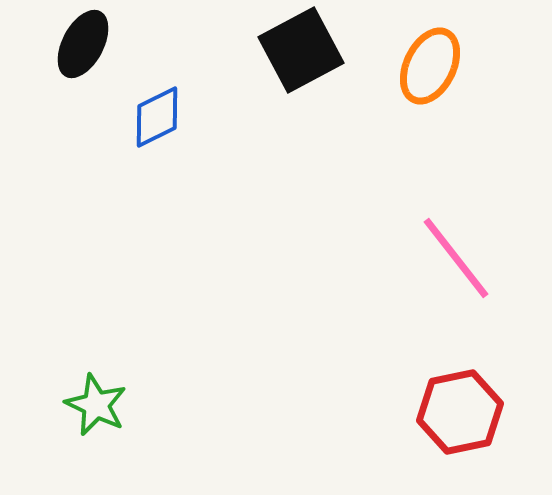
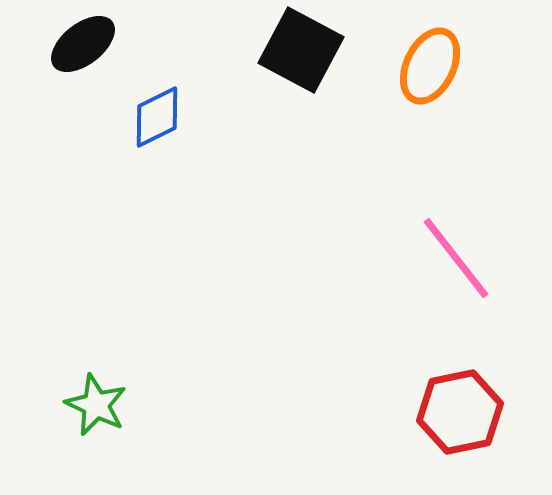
black ellipse: rotated 24 degrees clockwise
black square: rotated 34 degrees counterclockwise
